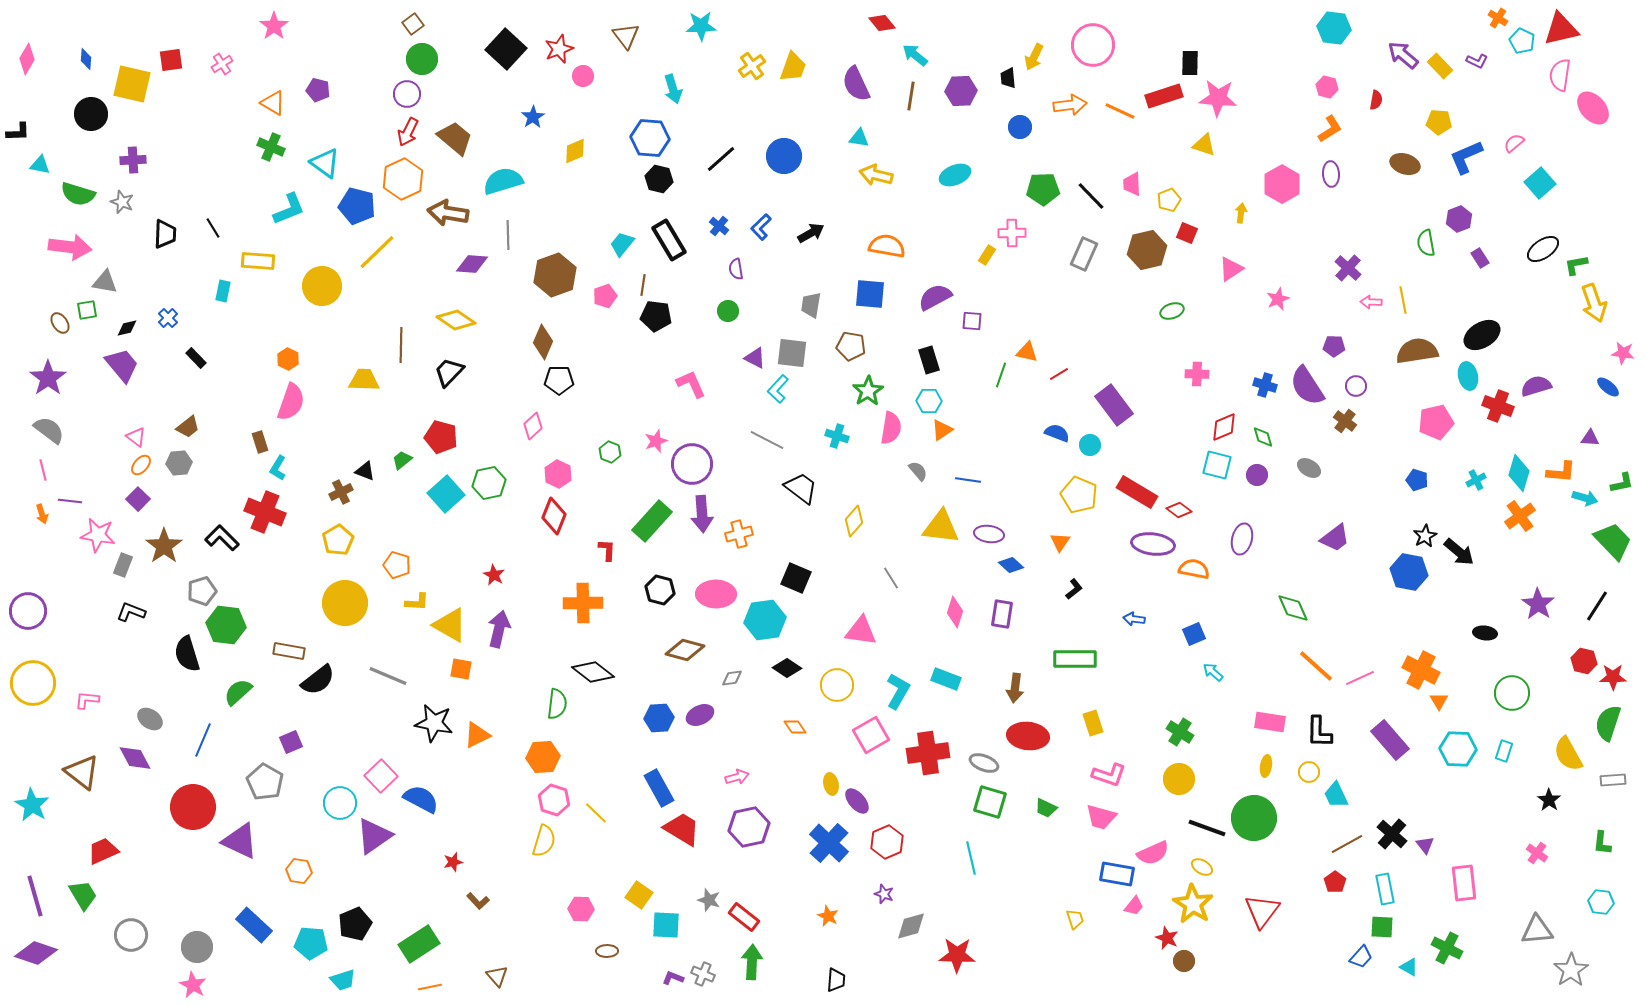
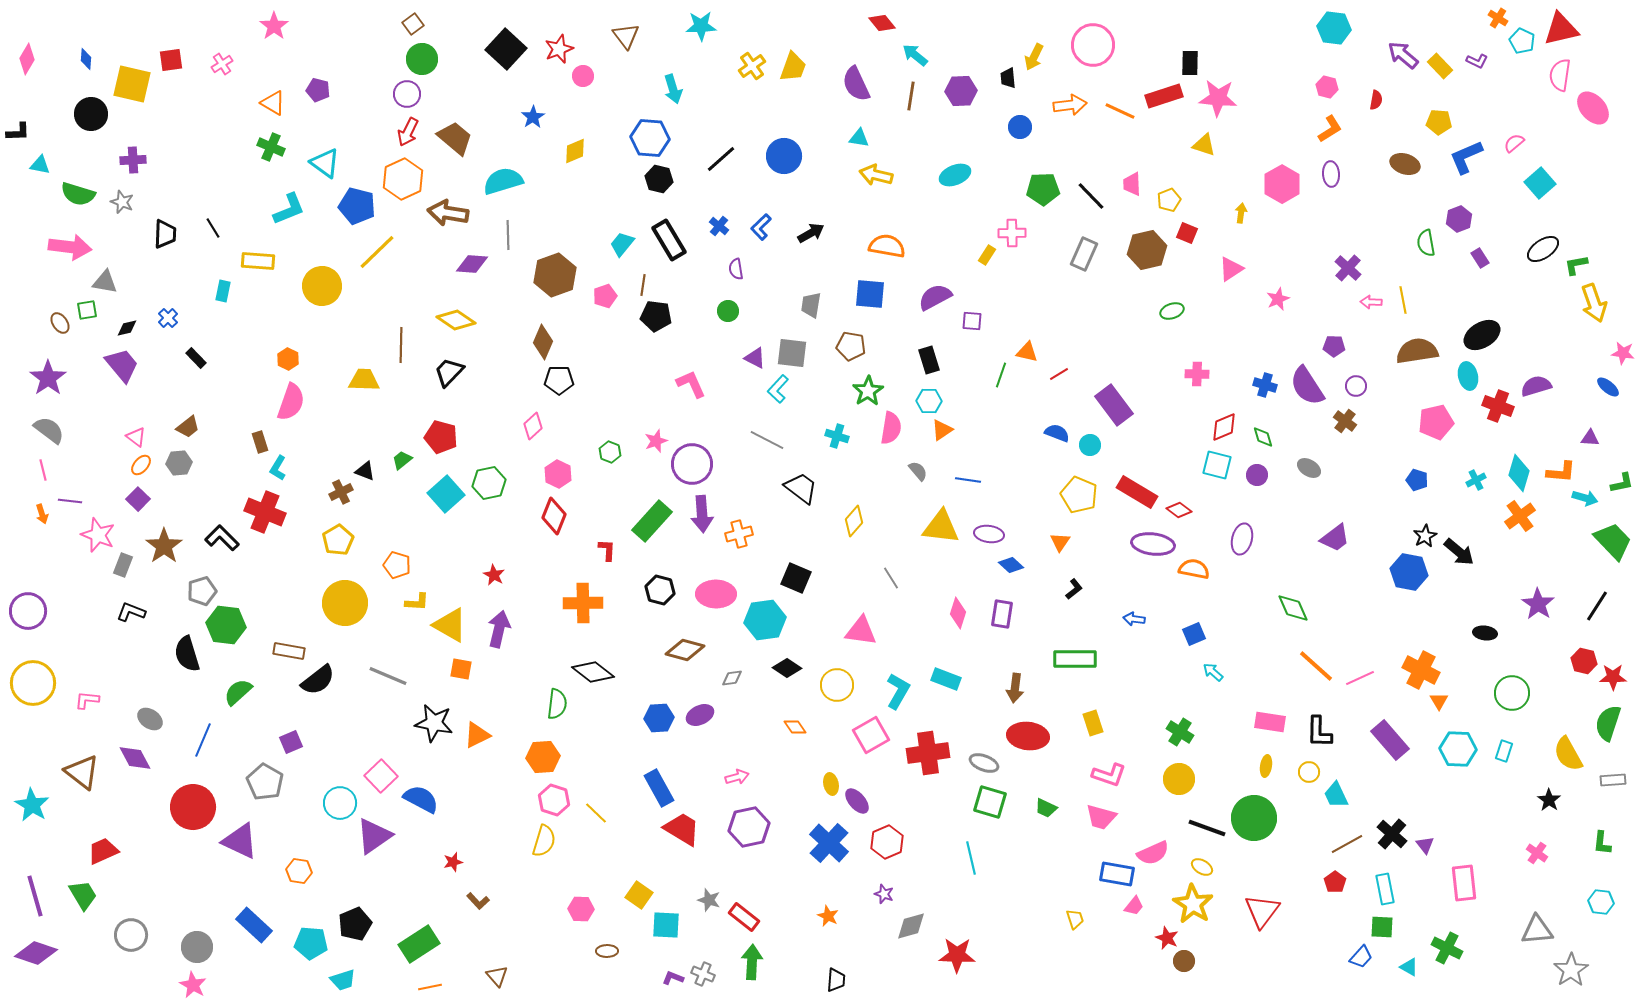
pink star at (98, 535): rotated 12 degrees clockwise
pink diamond at (955, 612): moved 3 px right, 1 px down
